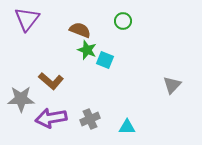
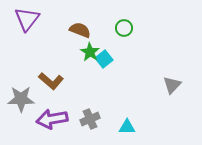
green circle: moved 1 px right, 7 px down
green star: moved 3 px right, 2 px down; rotated 12 degrees clockwise
cyan square: moved 1 px left, 1 px up; rotated 30 degrees clockwise
purple arrow: moved 1 px right, 1 px down
